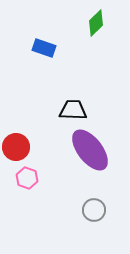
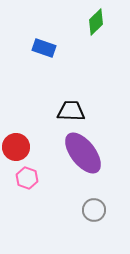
green diamond: moved 1 px up
black trapezoid: moved 2 px left, 1 px down
purple ellipse: moved 7 px left, 3 px down
